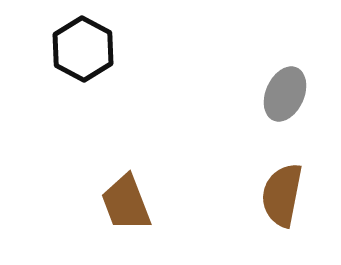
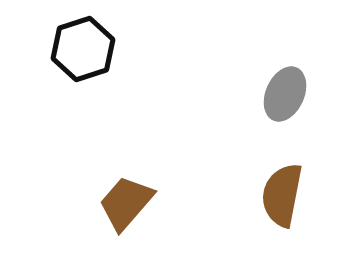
black hexagon: rotated 14 degrees clockwise
brown trapezoid: rotated 62 degrees clockwise
